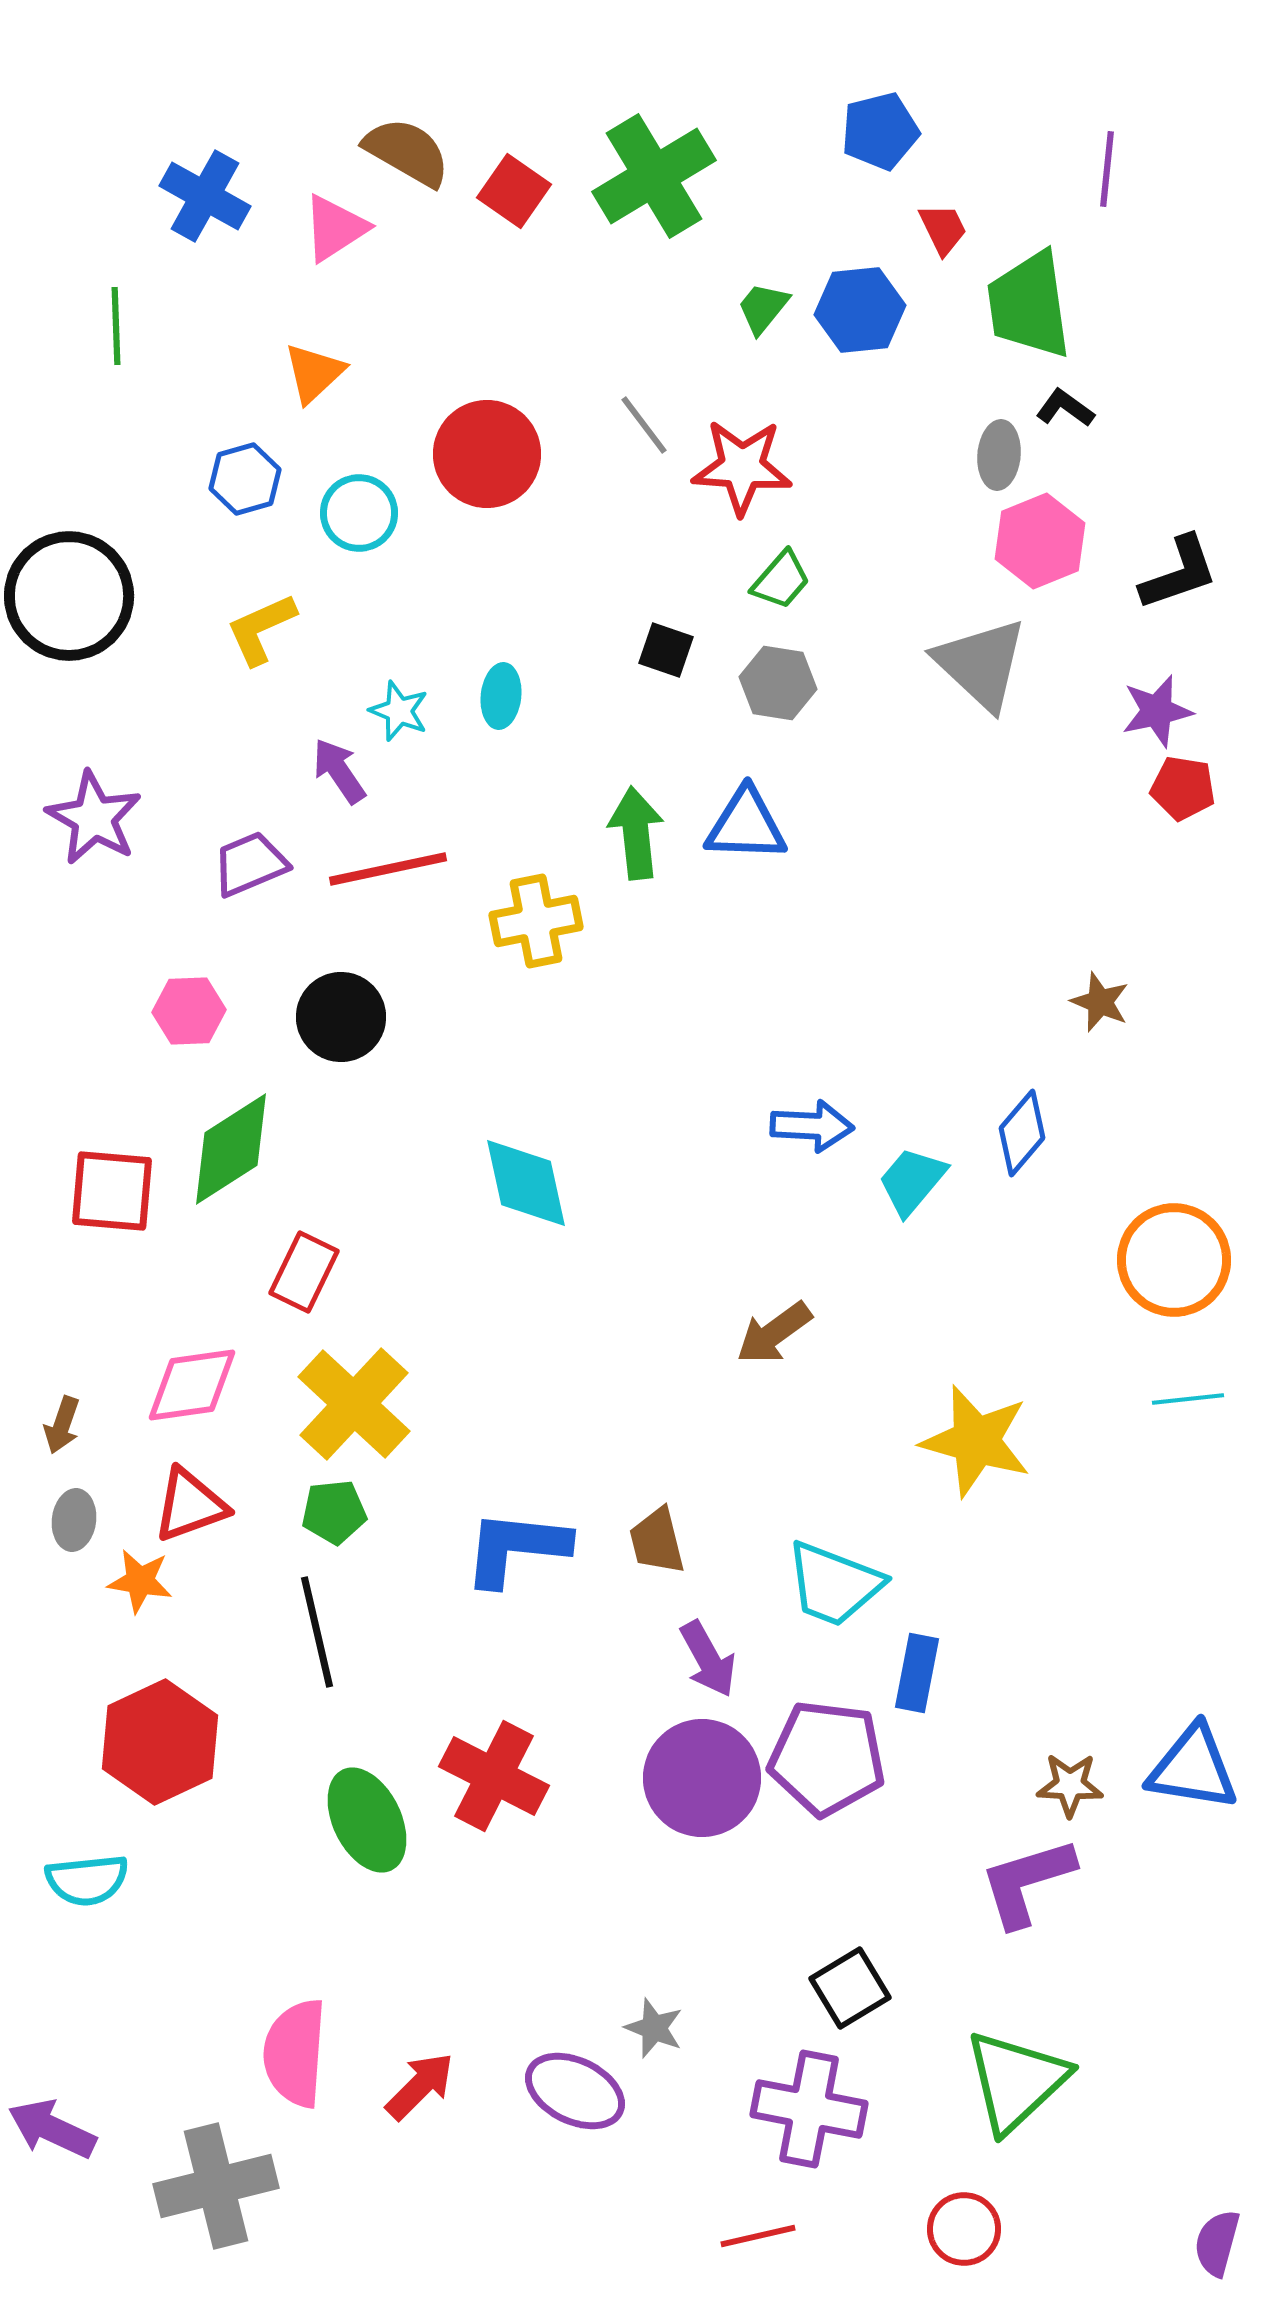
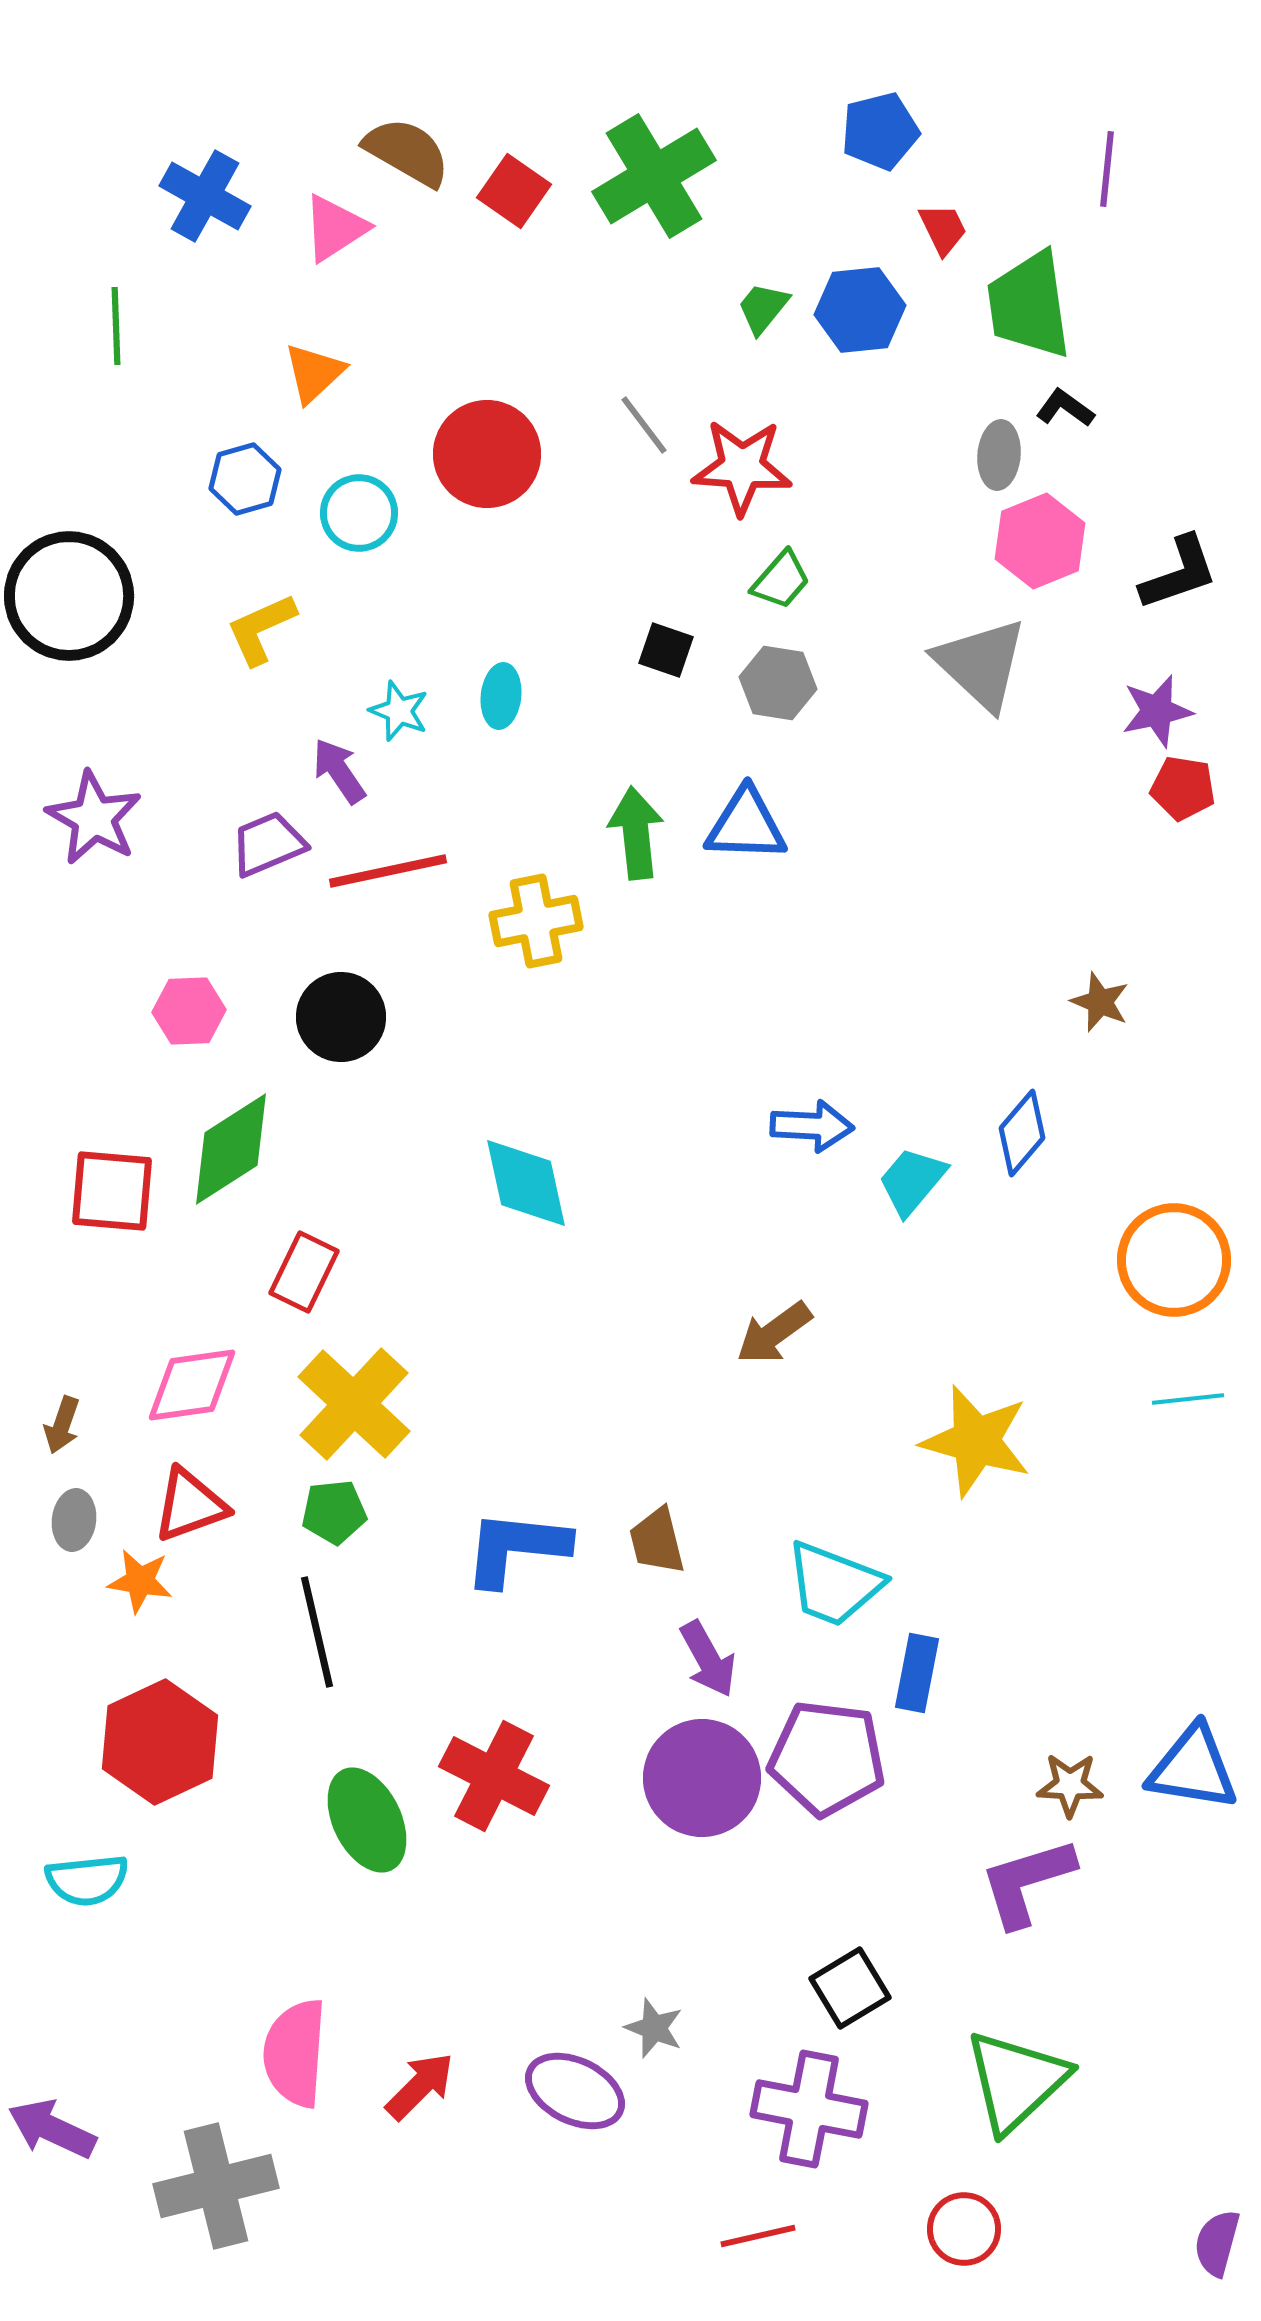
purple trapezoid at (250, 864): moved 18 px right, 20 px up
red line at (388, 869): moved 2 px down
